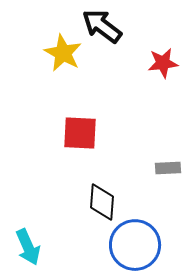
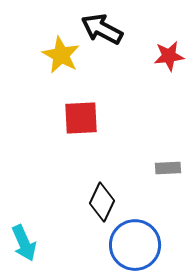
black arrow: moved 3 px down; rotated 9 degrees counterclockwise
yellow star: moved 2 px left, 2 px down
red star: moved 6 px right, 7 px up
red square: moved 1 px right, 15 px up; rotated 6 degrees counterclockwise
black diamond: rotated 21 degrees clockwise
cyan arrow: moved 4 px left, 4 px up
